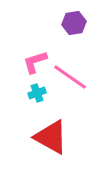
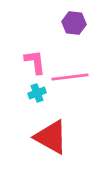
purple hexagon: rotated 15 degrees clockwise
pink L-shape: rotated 100 degrees clockwise
pink line: rotated 42 degrees counterclockwise
